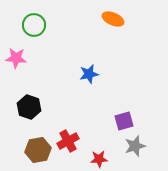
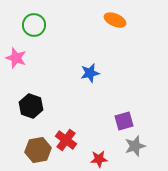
orange ellipse: moved 2 px right, 1 px down
pink star: rotated 15 degrees clockwise
blue star: moved 1 px right, 1 px up
black hexagon: moved 2 px right, 1 px up
red cross: moved 2 px left, 1 px up; rotated 25 degrees counterclockwise
